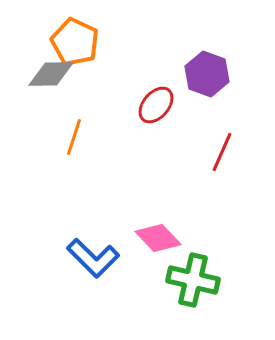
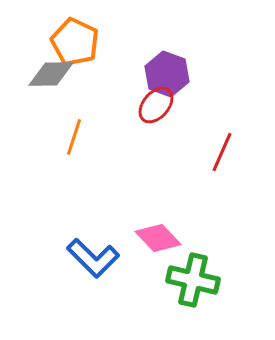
purple hexagon: moved 40 px left
